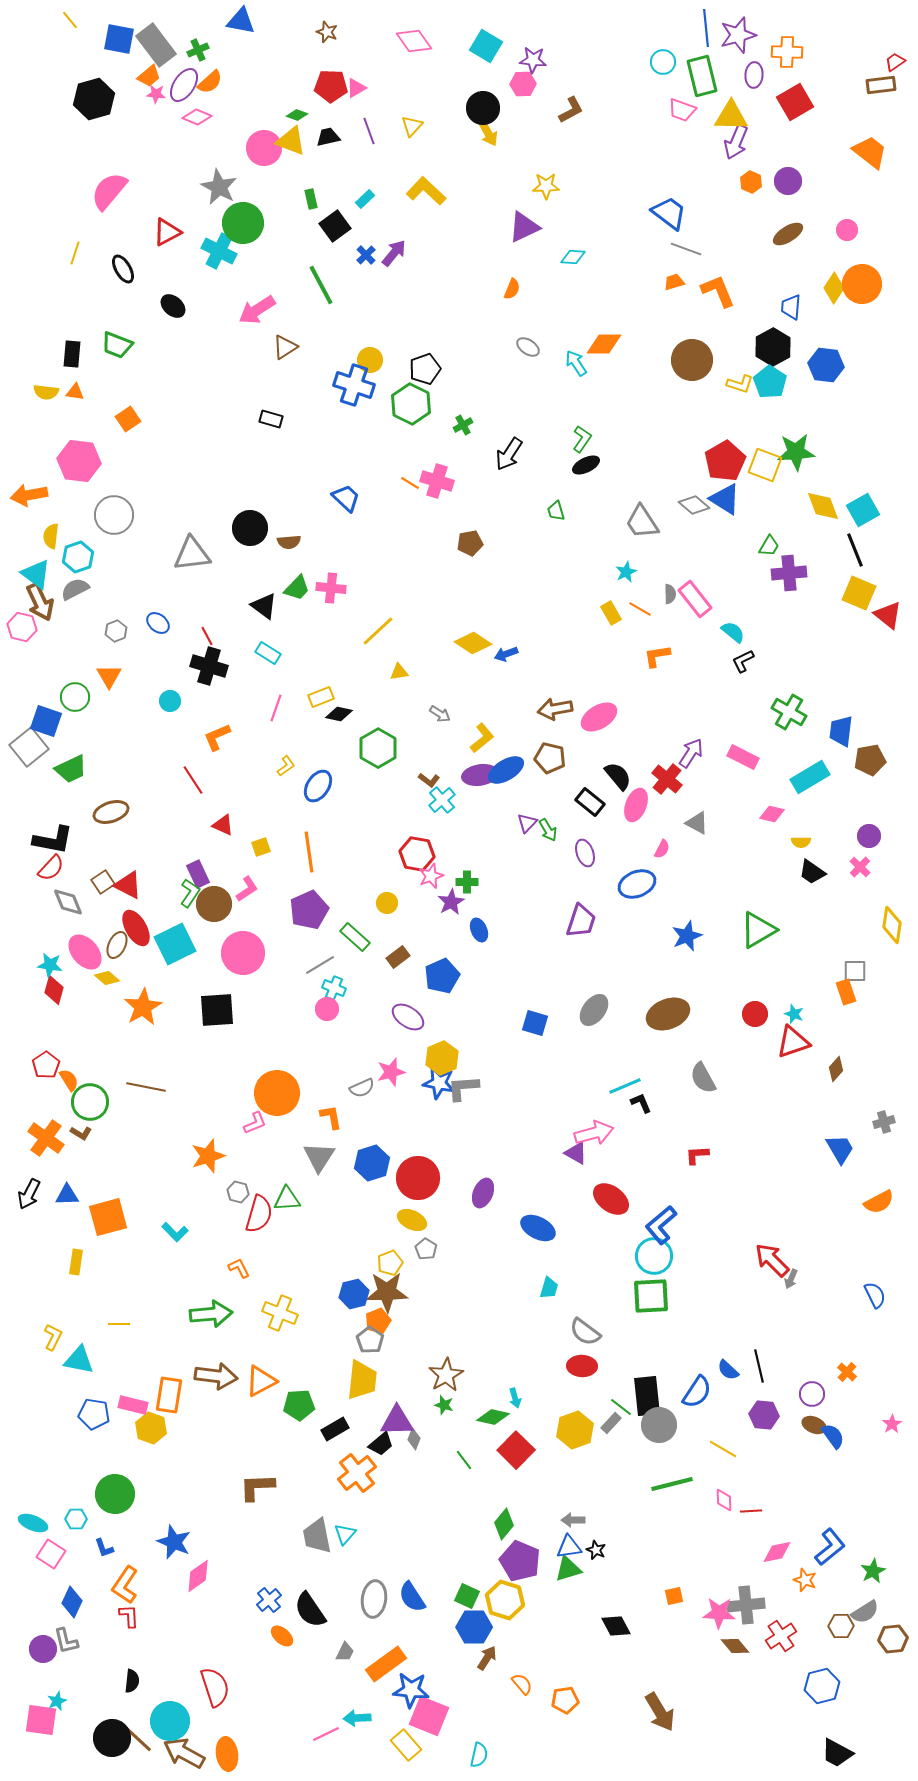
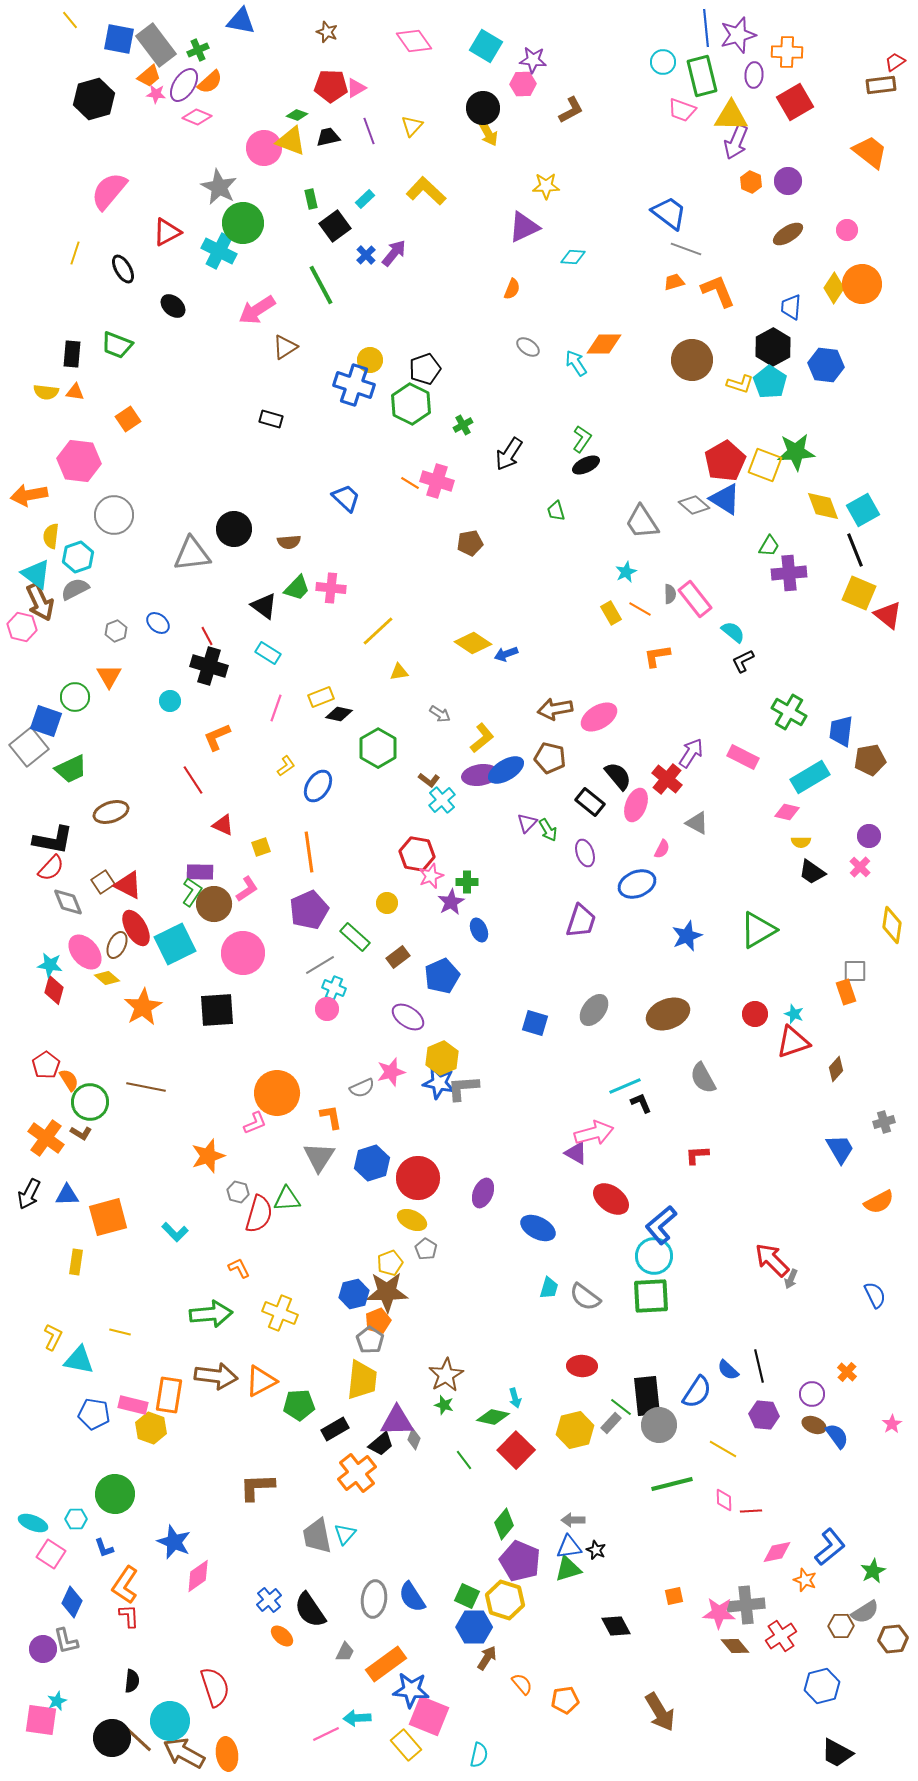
black circle at (250, 528): moved 16 px left, 1 px down
pink diamond at (772, 814): moved 15 px right, 2 px up
purple rectangle at (198, 874): moved 2 px right, 2 px up; rotated 64 degrees counterclockwise
green L-shape at (190, 893): moved 2 px right, 1 px up
yellow line at (119, 1324): moved 1 px right, 8 px down; rotated 15 degrees clockwise
gray semicircle at (585, 1332): moved 35 px up
yellow hexagon at (575, 1430): rotated 6 degrees clockwise
blue semicircle at (833, 1436): moved 4 px right
